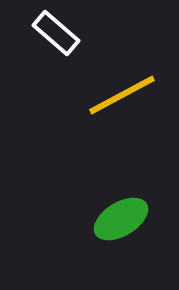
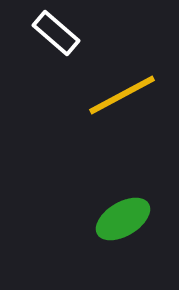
green ellipse: moved 2 px right
